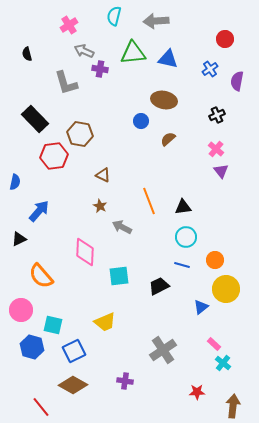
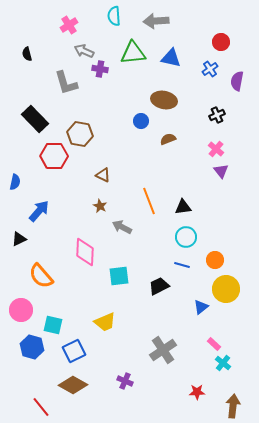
cyan semicircle at (114, 16): rotated 18 degrees counterclockwise
red circle at (225, 39): moved 4 px left, 3 px down
blue triangle at (168, 59): moved 3 px right, 1 px up
brown semicircle at (168, 139): rotated 21 degrees clockwise
red hexagon at (54, 156): rotated 8 degrees clockwise
purple cross at (125, 381): rotated 14 degrees clockwise
